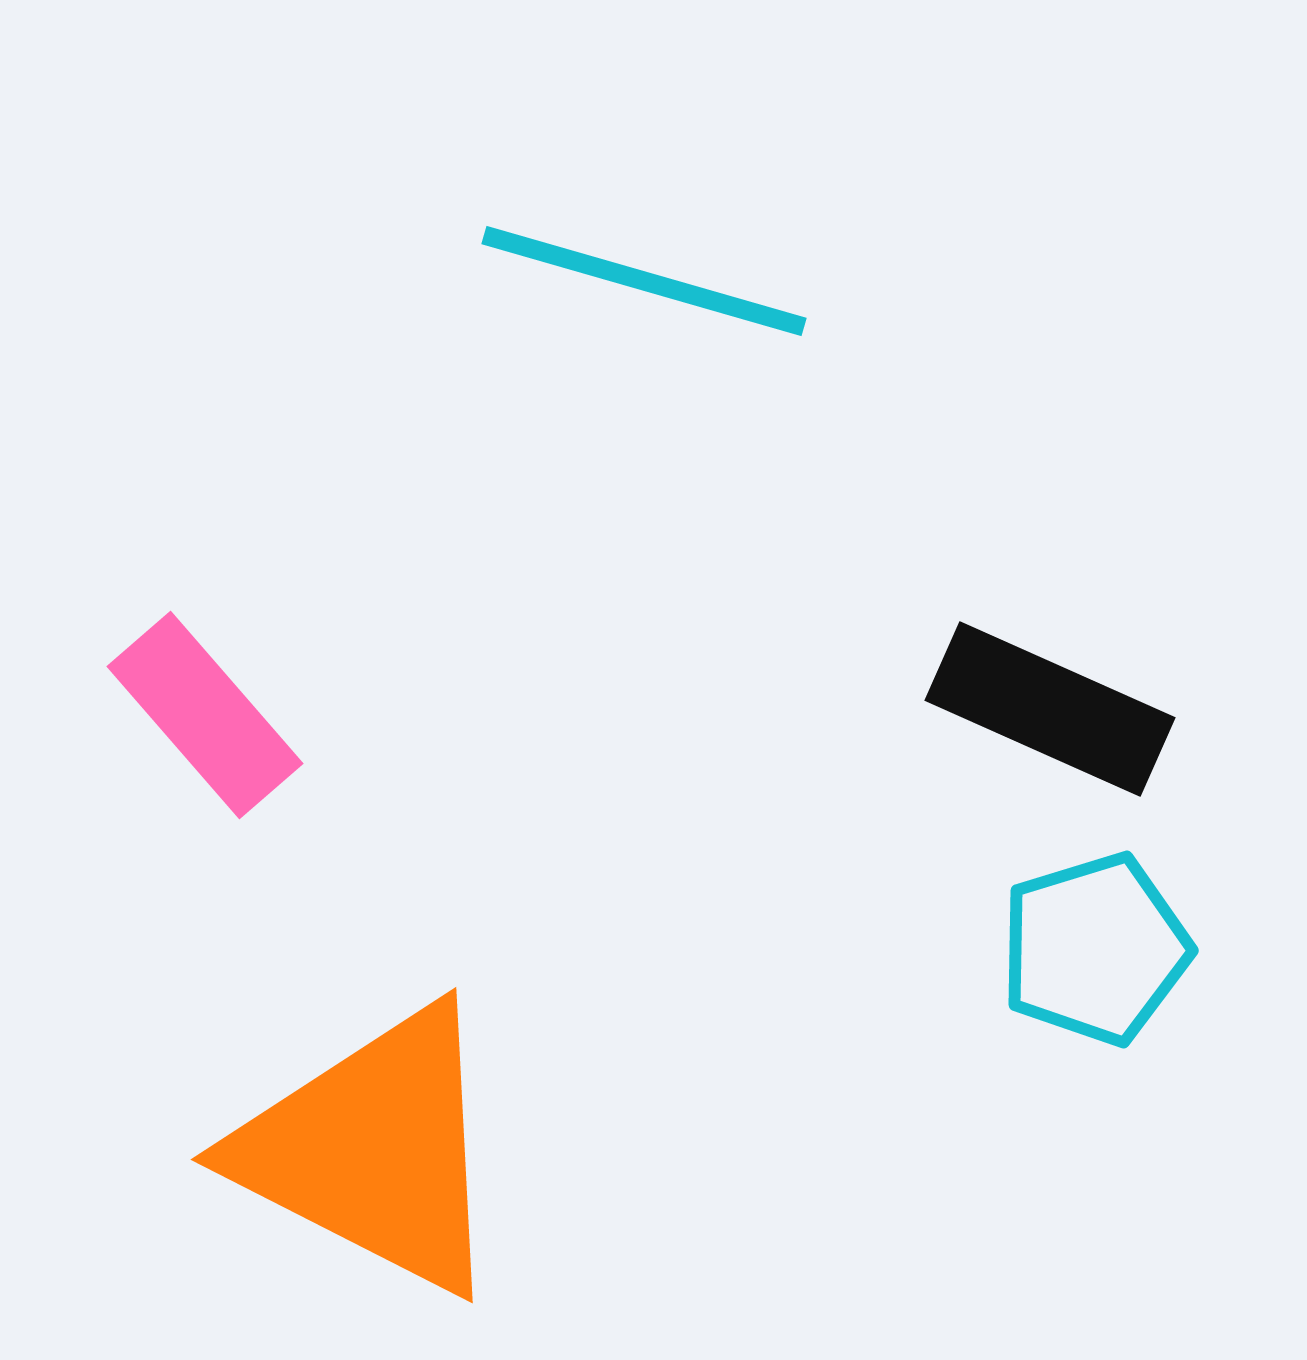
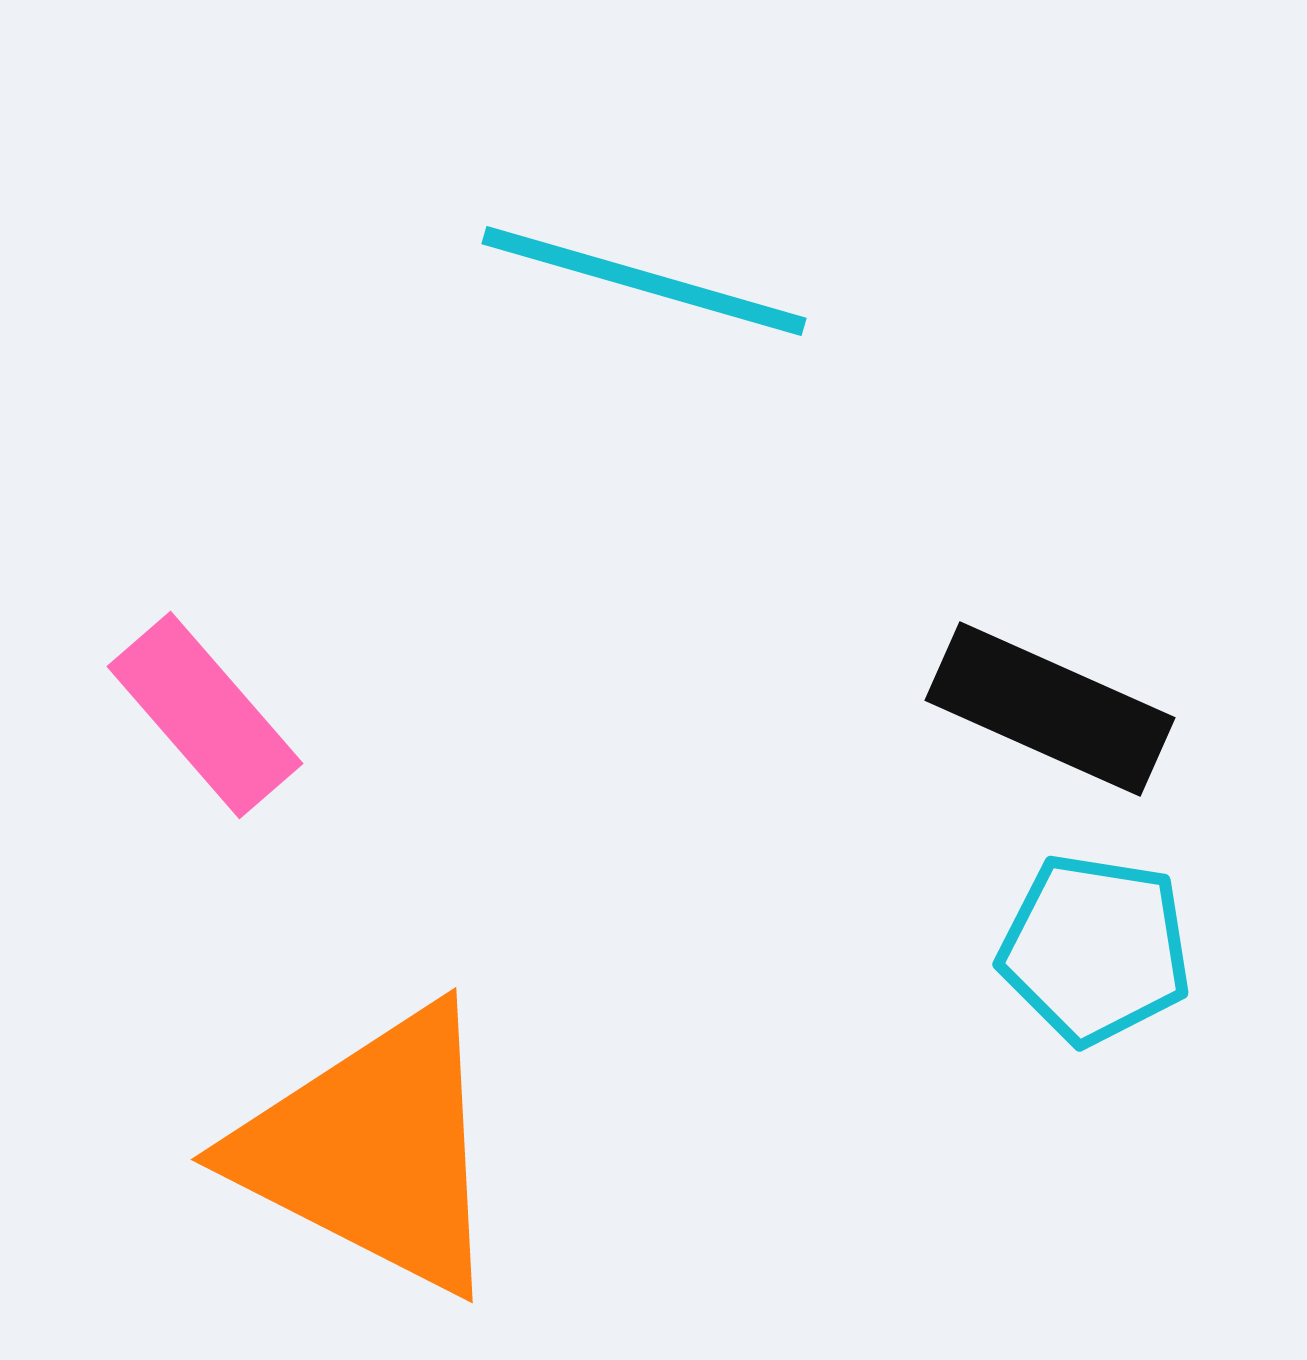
cyan pentagon: rotated 26 degrees clockwise
